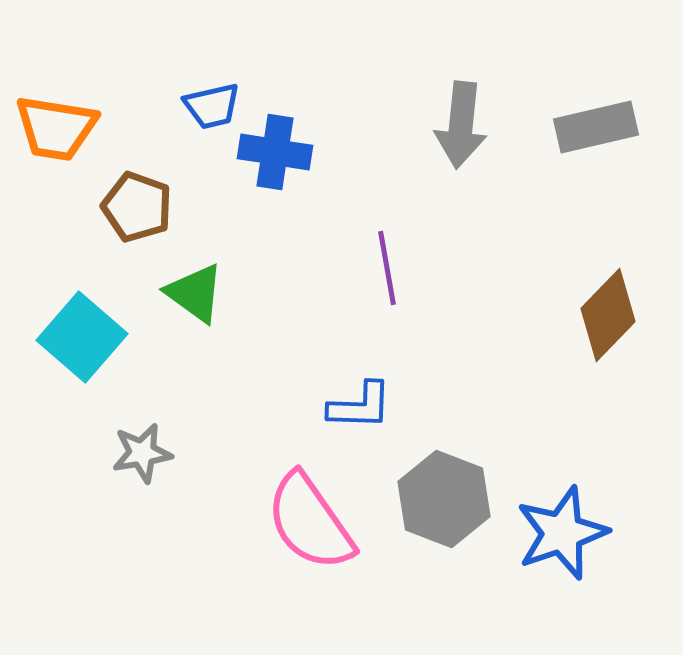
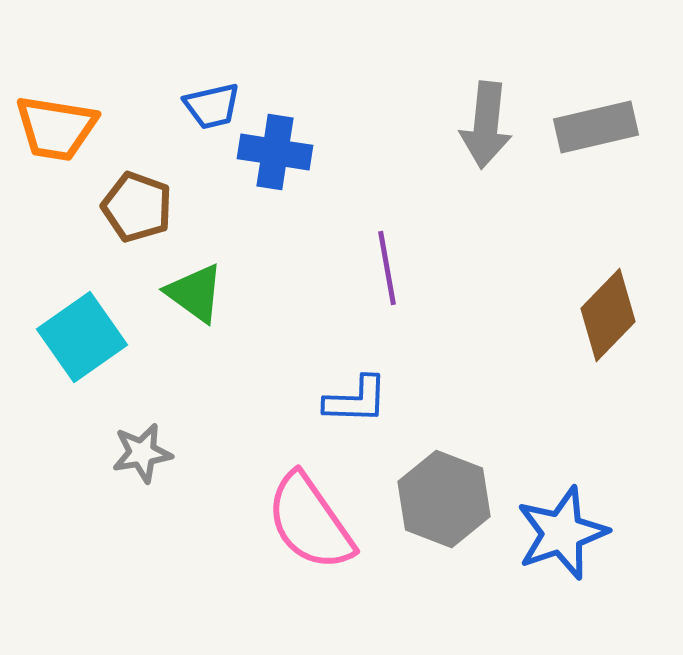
gray arrow: moved 25 px right
cyan square: rotated 14 degrees clockwise
blue L-shape: moved 4 px left, 6 px up
